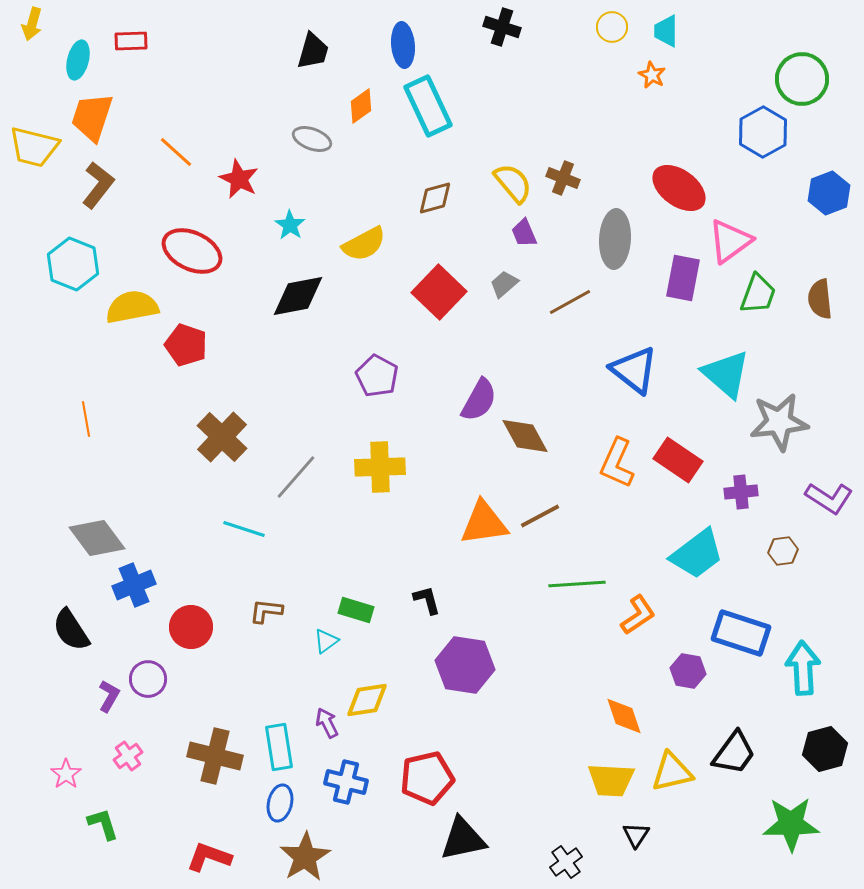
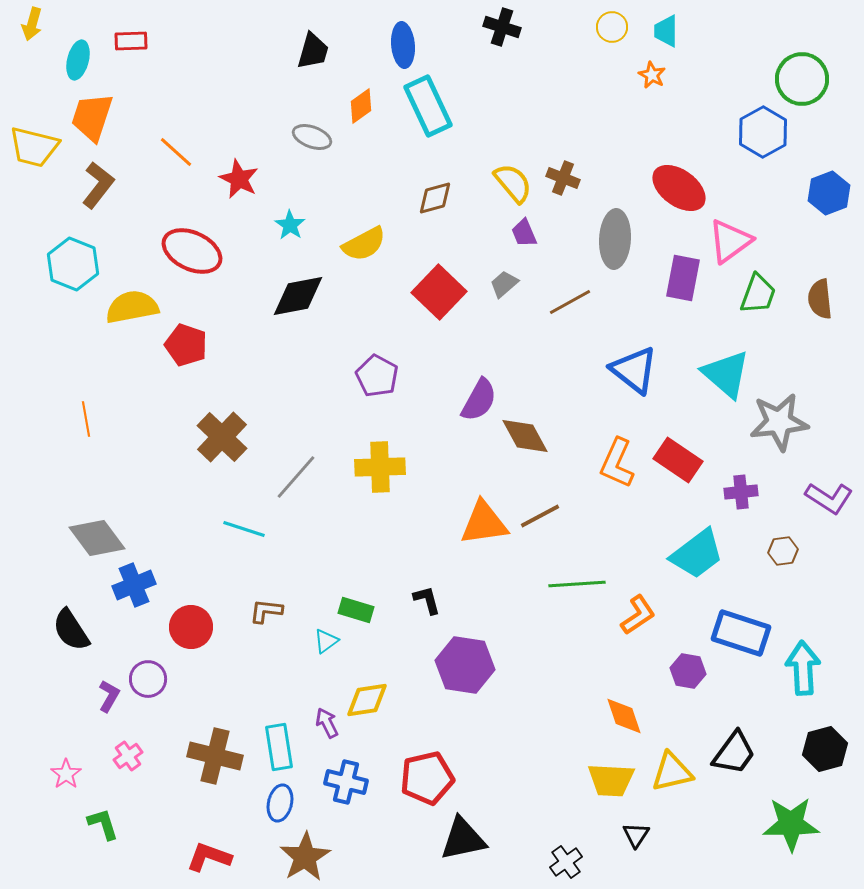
gray ellipse at (312, 139): moved 2 px up
